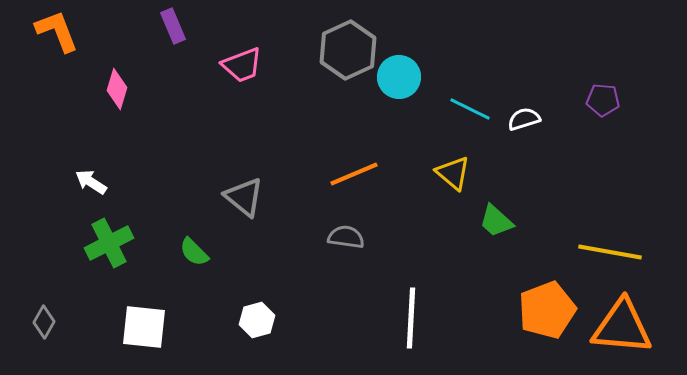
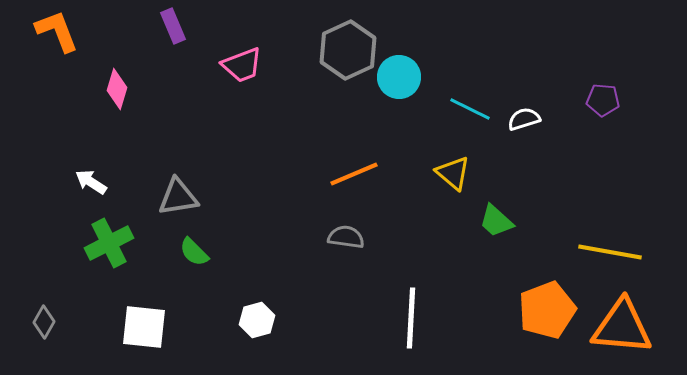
gray triangle: moved 66 px left; rotated 48 degrees counterclockwise
